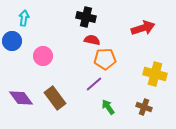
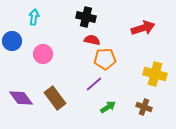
cyan arrow: moved 10 px right, 1 px up
pink circle: moved 2 px up
green arrow: rotated 91 degrees clockwise
